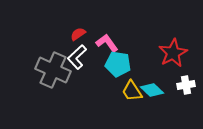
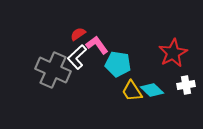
pink L-shape: moved 10 px left, 2 px down
